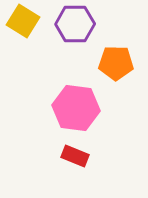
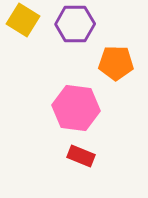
yellow square: moved 1 px up
red rectangle: moved 6 px right
